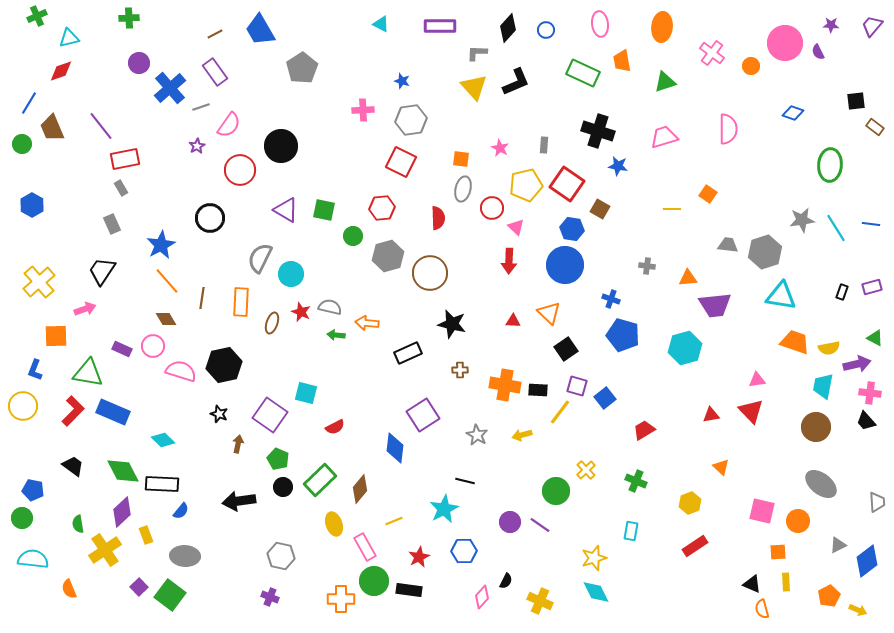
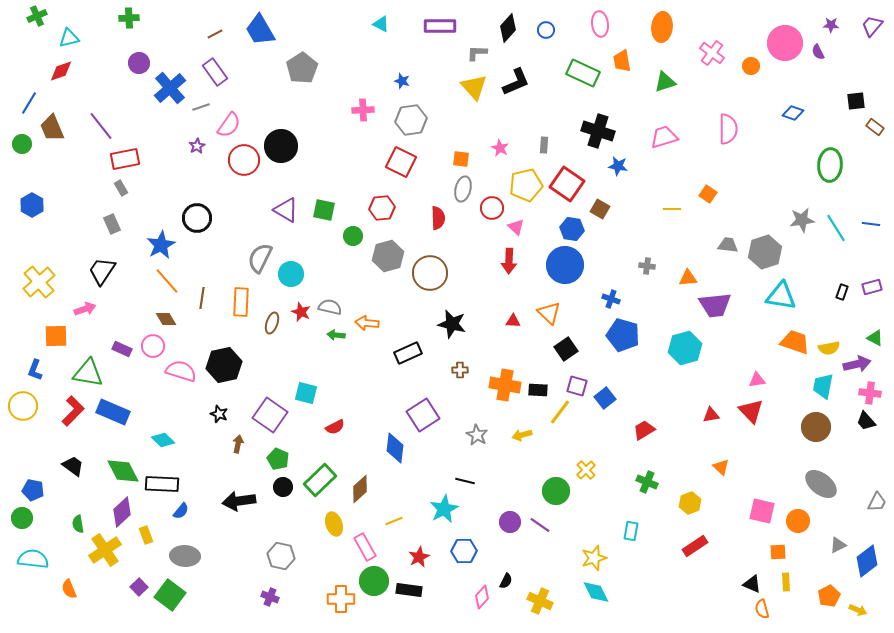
red circle at (240, 170): moved 4 px right, 10 px up
black circle at (210, 218): moved 13 px left
green cross at (636, 481): moved 11 px right, 1 px down
brown diamond at (360, 489): rotated 8 degrees clockwise
gray trapezoid at (877, 502): rotated 30 degrees clockwise
